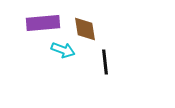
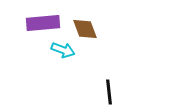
brown diamond: rotated 12 degrees counterclockwise
black line: moved 4 px right, 30 px down
